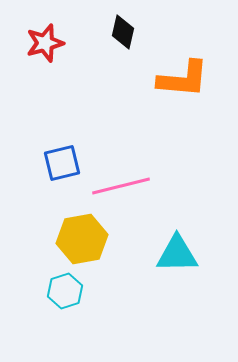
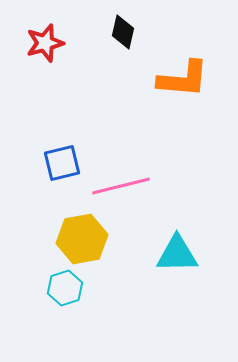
cyan hexagon: moved 3 px up
